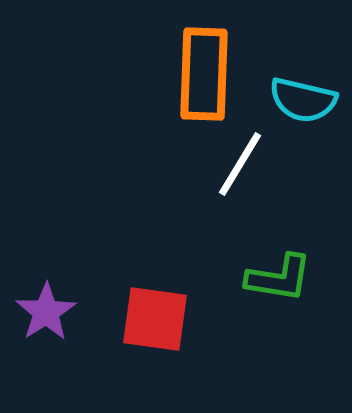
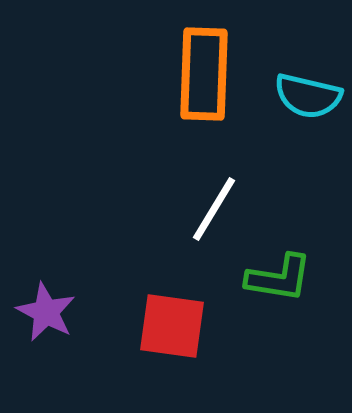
cyan semicircle: moved 5 px right, 4 px up
white line: moved 26 px left, 45 px down
purple star: rotated 12 degrees counterclockwise
red square: moved 17 px right, 7 px down
